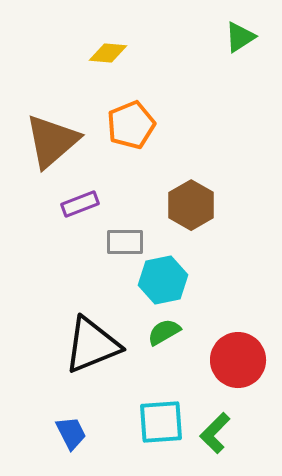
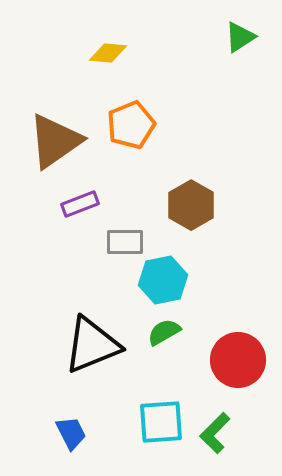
brown triangle: moved 3 px right; rotated 6 degrees clockwise
